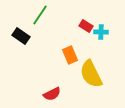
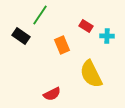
cyan cross: moved 6 px right, 4 px down
orange rectangle: moved 8 px left, 10 px up
